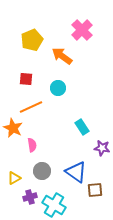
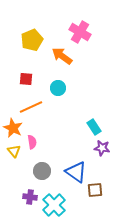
pink cross: moved 2 px left, 2 px down; rotated 15 degrees counterclockwise
cyan rectangle: moved 12 px right
pink semicircle: moved 3 px up
yellow triangle: moved 27 px up; rotated 40 degrees counterclockwise
purple cross: rotated 24 degrees clockwise
cyan cross: rotated 15 degrees clockwise
